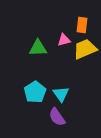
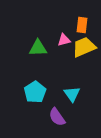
yellow trapezoid: moved 1 px left, 2 px up
cyan triangle: moved 11 px right
